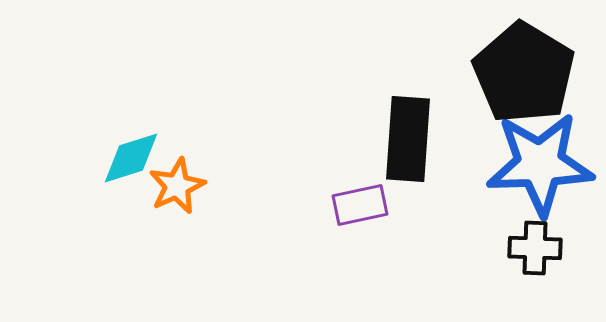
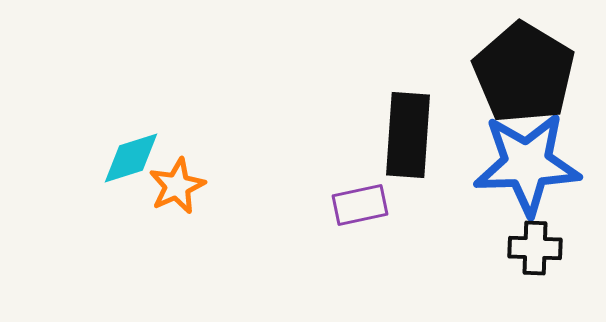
black rectangle: moved 4 px up
blue star: moved 13 px left
